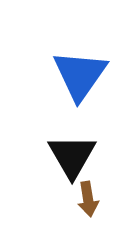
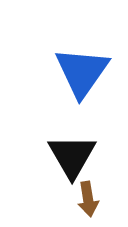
blue triangle: moved 2 px right, 3 px up
